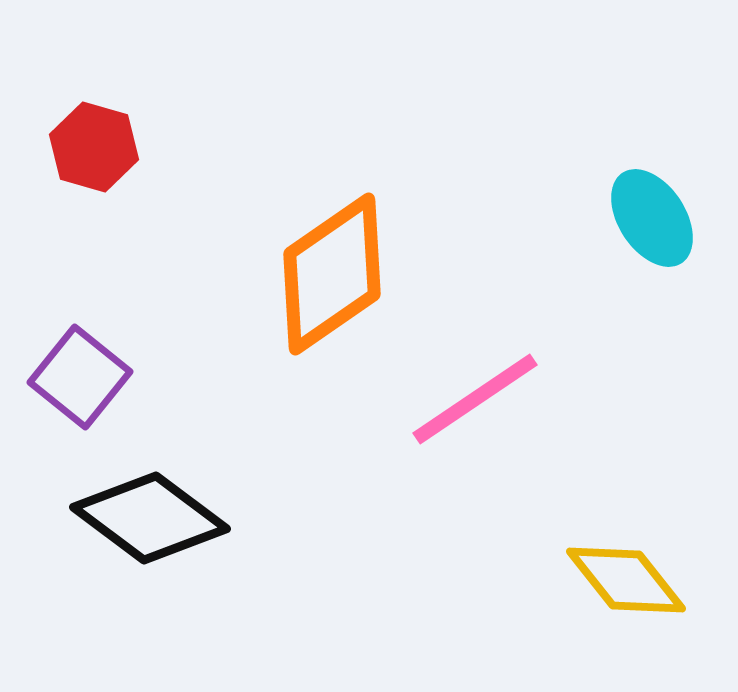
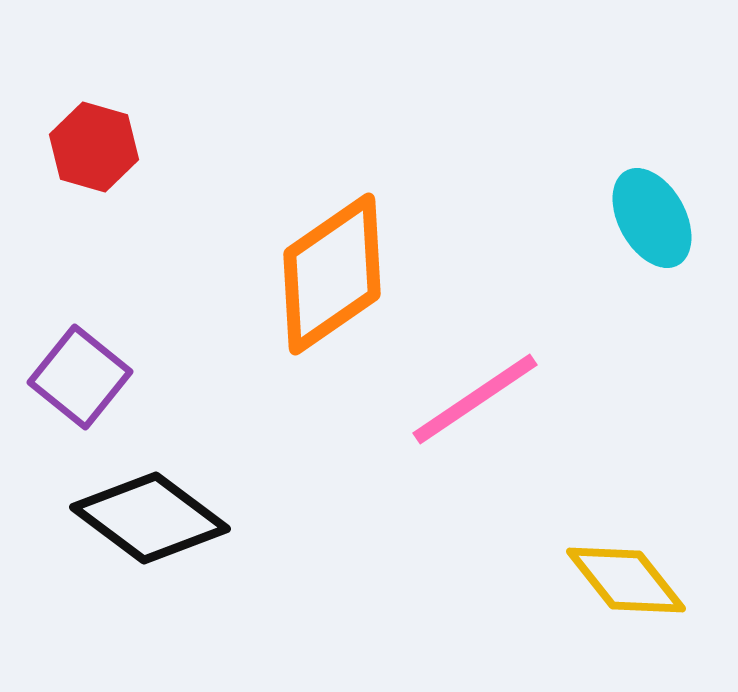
cyan ellipse: rotated 4 degrees clockwise
